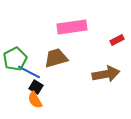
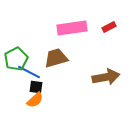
pink rectangle: moved 1 px down
red rectangle: moved 8 px left, 13 px up
green pentagon: moved 1 px right
brown arrow: moved 3 px down
black square: rotated 24 degrees counterclockwise
orange semicircle: rotated 102 degrees counterclockwise
